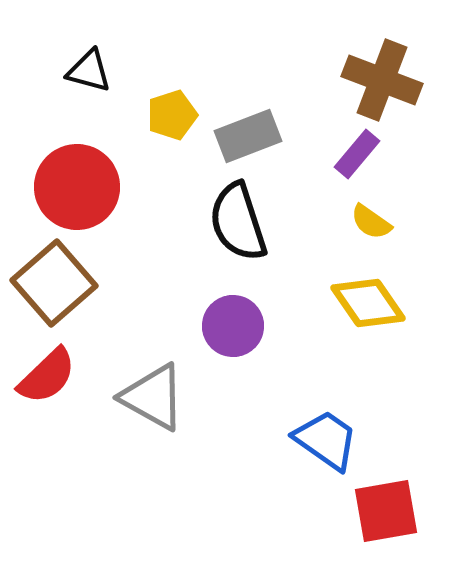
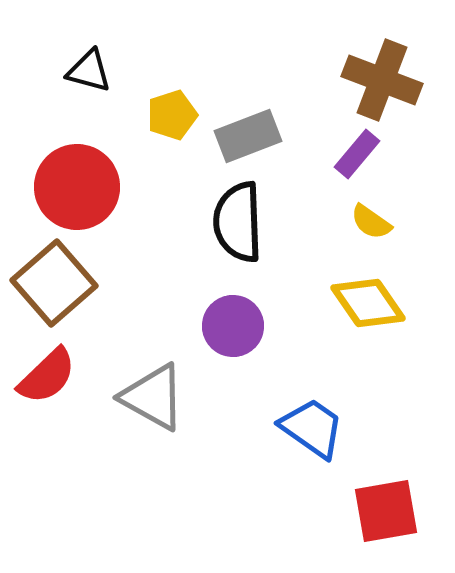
black semicircle: rotated 16 degrees clockwise
blue trapezoid: moved 14 px left, 12 px up
